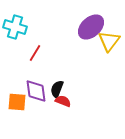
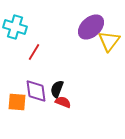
red line: moved 1 px left, 1 px up
red semicircle: moved 1 px down
